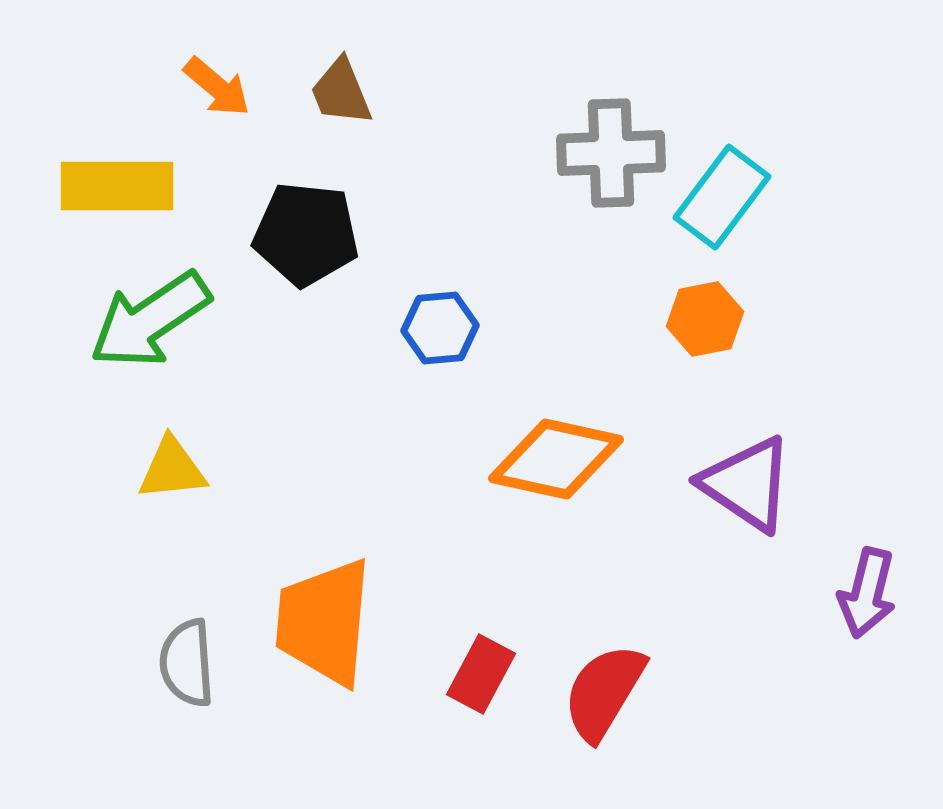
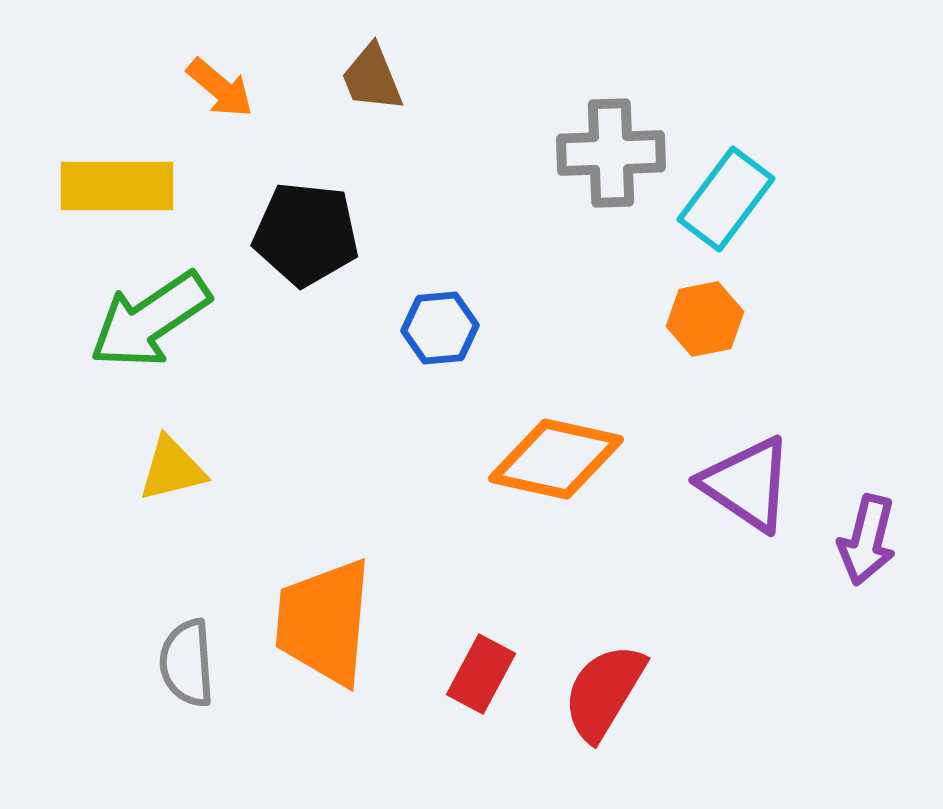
orange arrow: moved 3 px right, 1 px down
brown trapezoid: moved 31 px right, 14 px up
cyan rectangle: moved 4 px right, 2 px down
yellow triangle: rotated 8 degrees counterclockwise
purple arrow: moved 53 px up
